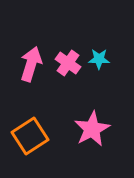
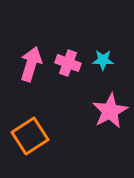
cyan star: moved 4 px right, 1 px down
pink cross: rotated 15 degrees counterclockwise
pink star: moved 18 px right, 18 px up
